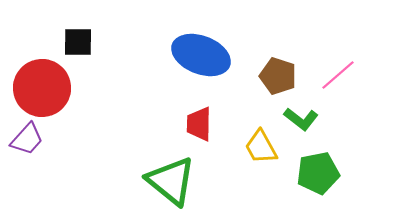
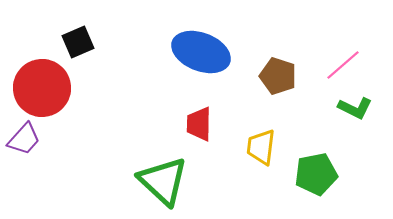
black square: rotated 24 degrees counterclockwise
blue ellipse: moved 3 px up
pink line: moved 5 px right, 10 px up
green L-shape: moved 54 px right, 11 px up; rotated 12 degrees counterclockwise
purple trapezoid: moved 3 px left
yellow trapezoid: rotated 36 degrees clockwise
green pentagon: moved 2 px left, 1 px down
green triangle: moved 8 px left; rotated 4 degrees clockwise
